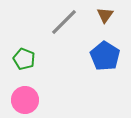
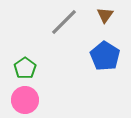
green pentagon: moved 1 px right, 9 px down; rotated 15 degrees clockwise
